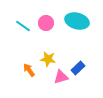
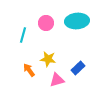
cyan ellipse: rotated 20 degrees counterclockwise
cyan line: moved 9 px down; rotated 70 degrees clockwise
pink triangle: moved 4 px left, 3 px down
